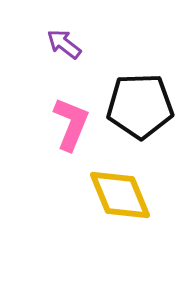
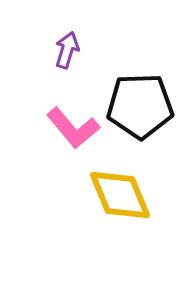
purple arrow: moved 3 px right, 6 px down; rotated 69 degrees clockwise
pink L-shape: moved 2 px right, 4 px down; rotated 118 degrees clockwise
